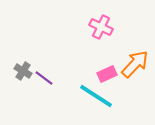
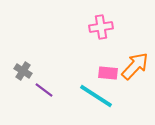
pink cross: rotated 35 degrees counterclockwise
orange arrow: moved 2 px down
pink rectangle: moved 1 px right, 1 px up; rotated 30 degrees clockwise
purple line: moved 12 px down
